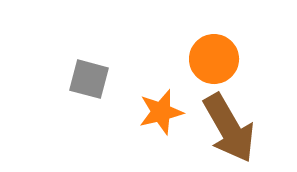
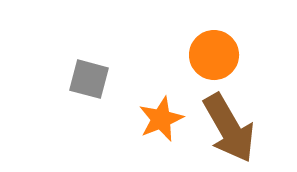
orange circle: moved 4 px up
orange star: moved 7 px down; rotated 9 degrees counterclockwise
